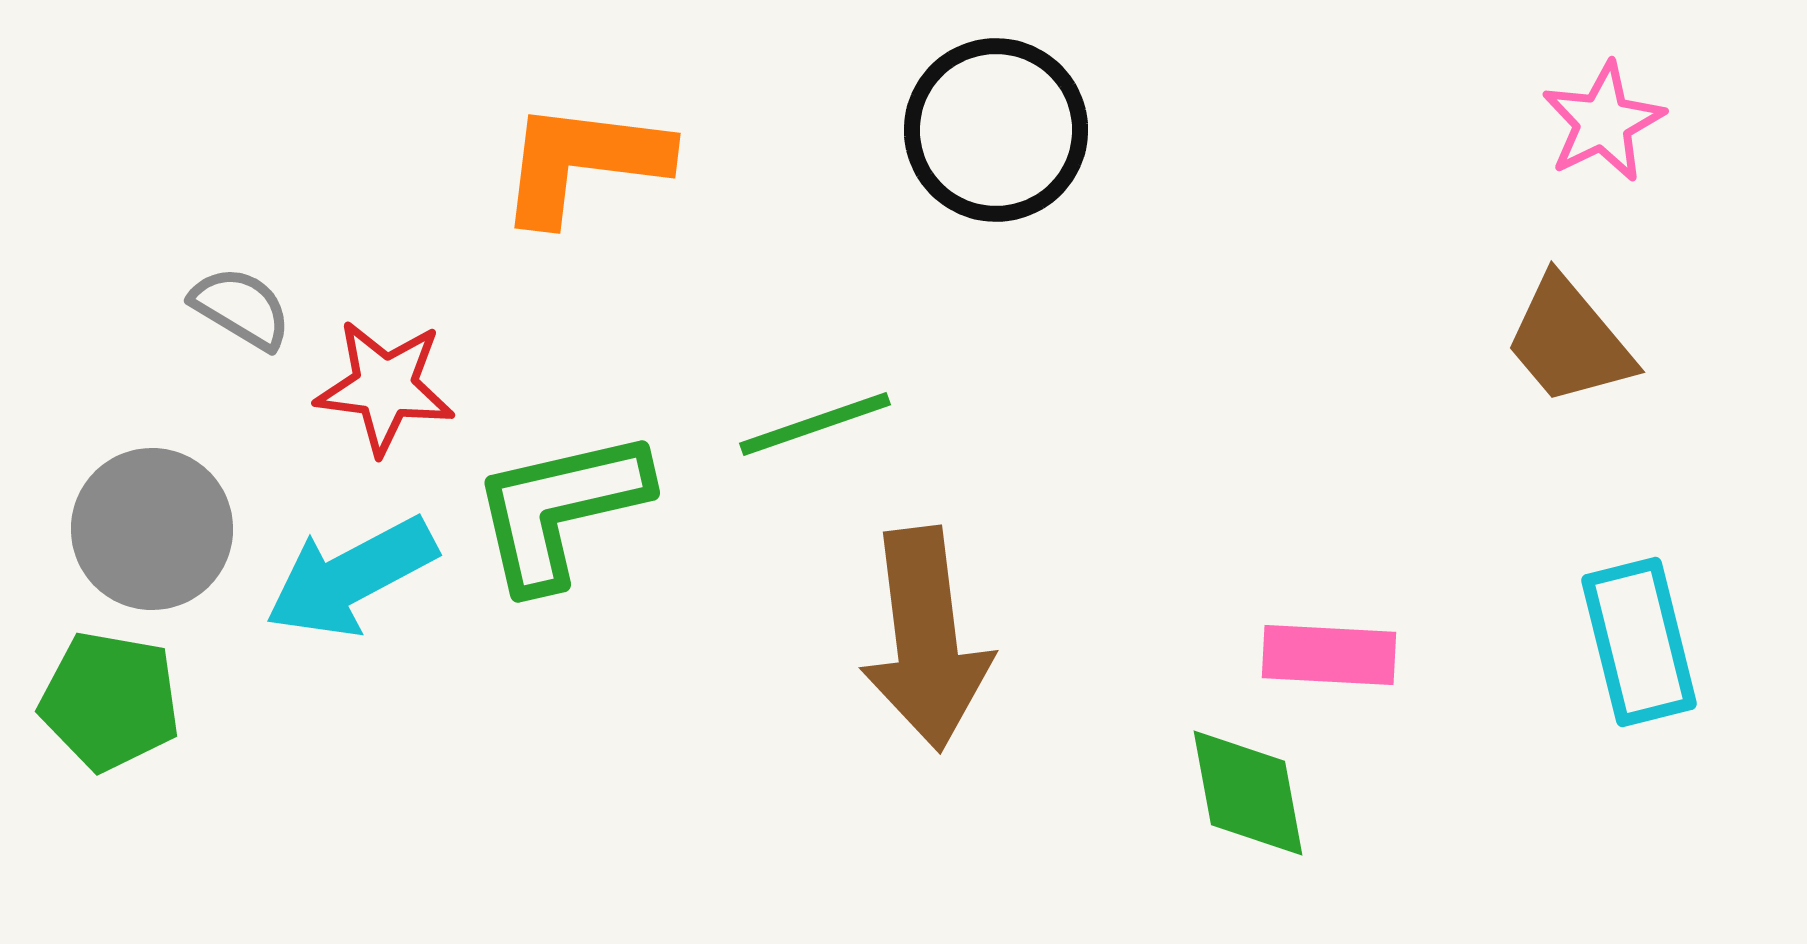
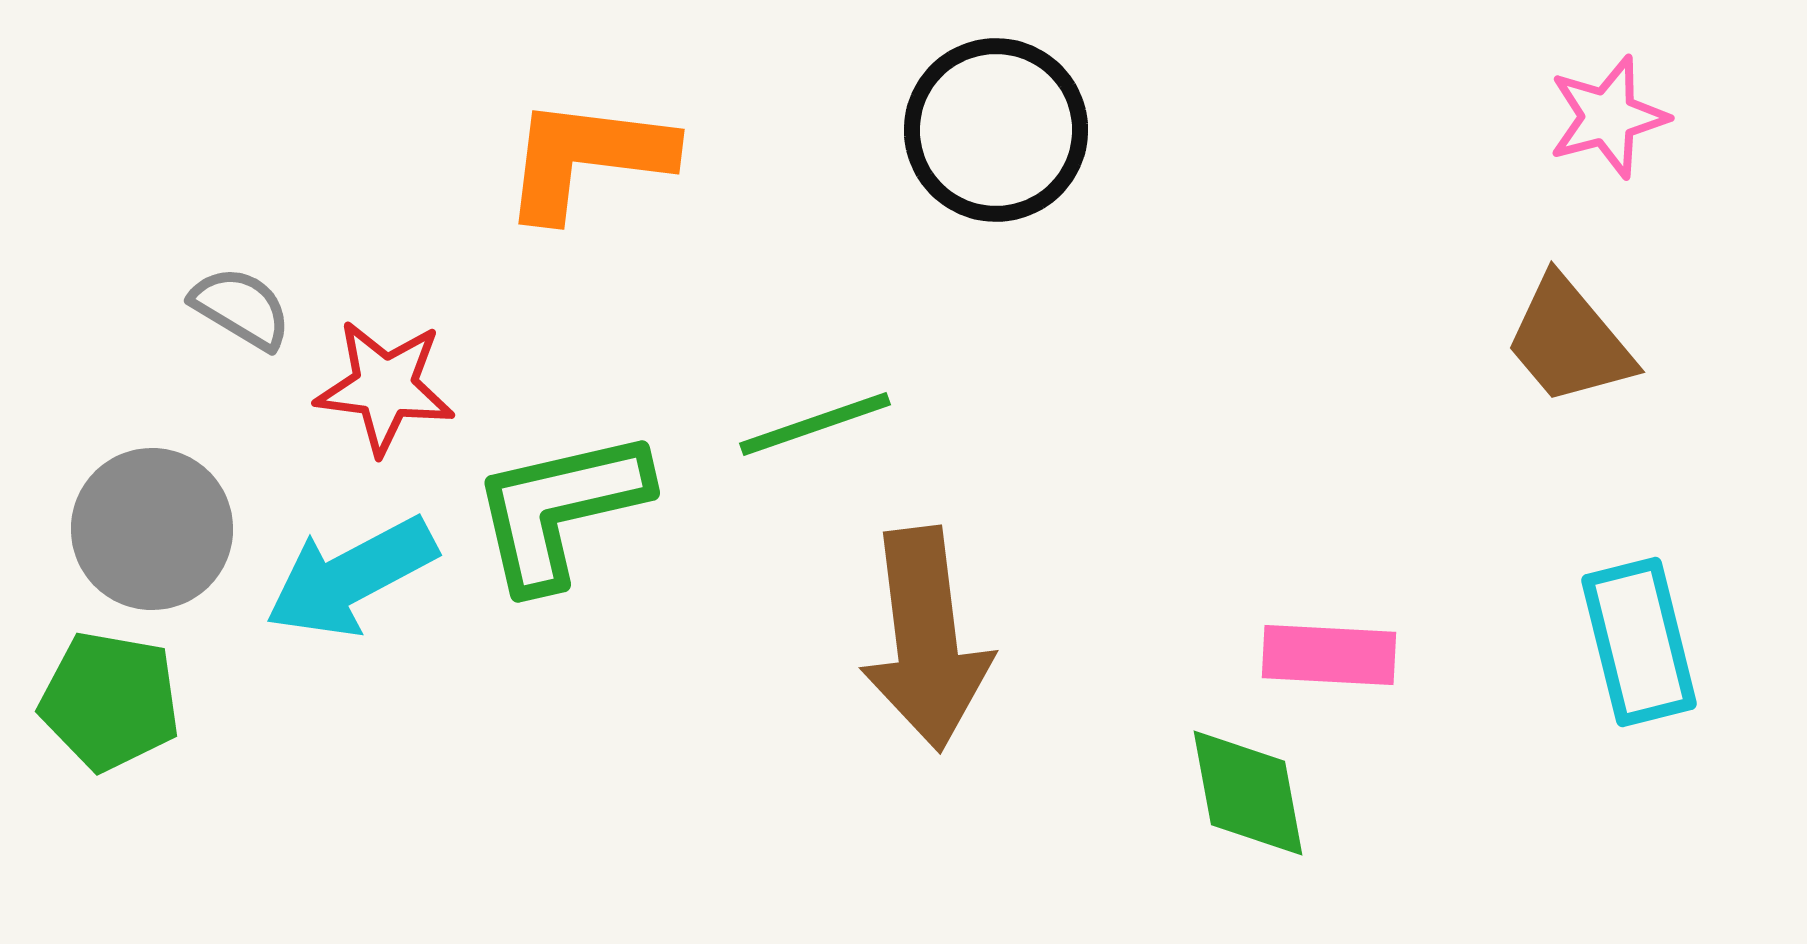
pink star: moved 5 px right, 5 px up; rotated 11 degrees clockwise
orange L-shape: moved 4 px right, 4 px up
